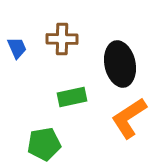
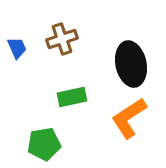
brown cross: rotated 20 degrees counterclockwise
black ellipse: moved 11 px right
